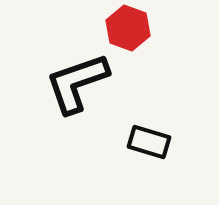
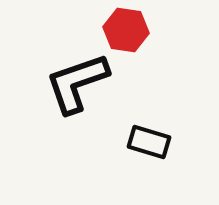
red hexagon: moved 2 px left, 2 px down; rotated 12 degrees counterclockwise
